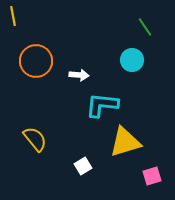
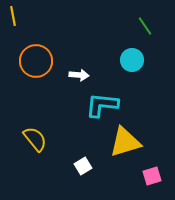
green line: moved 1 px up
